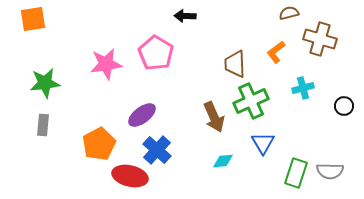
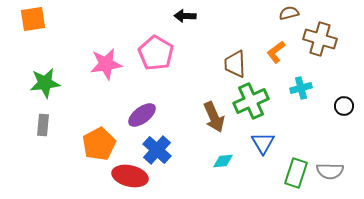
cyan cross: moved 2 px left
